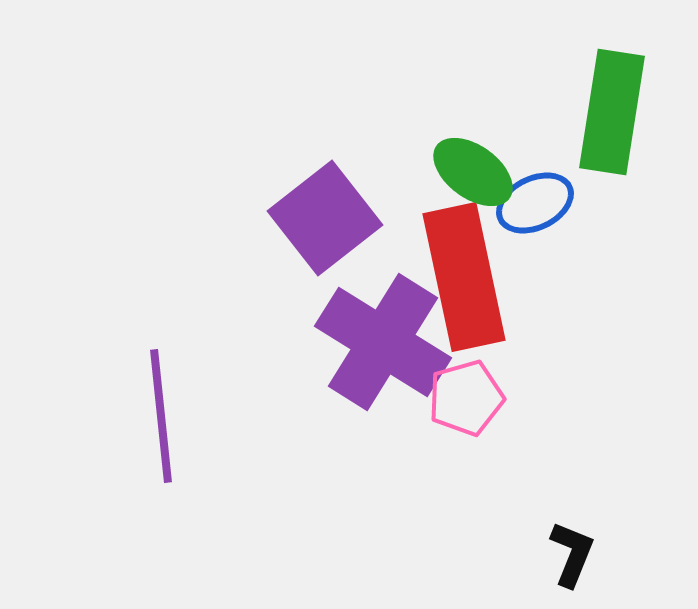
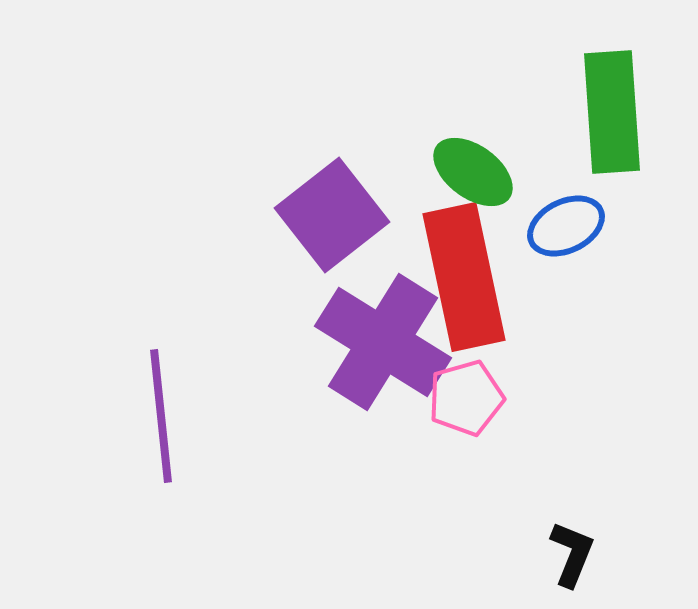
green rectangle: rotated 13 degrees counterclockwise
blue ellipse: moved 31 px right, 23 px down
purple square: moved 7 px right, 3 px up
